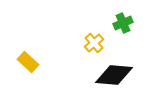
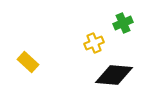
yellow cross: rotated 18 degrees clockwise
